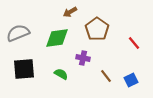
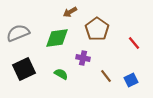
black square: rotated 20 degrees counterclockwise
